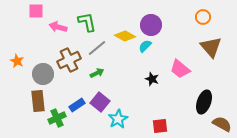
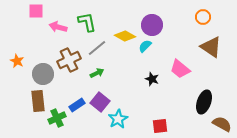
purple circle: moved 1 px right
brown triangle: rotated 15 degrees counterclockwise
